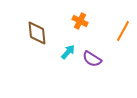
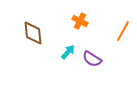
brown diamond: moved 4 px left
